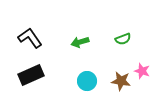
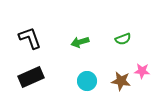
black L-shape: rotated 15 degrees clockwise
pink star: rotated 14 degrees counterclockwise
black rectangle: moved 2 px down
